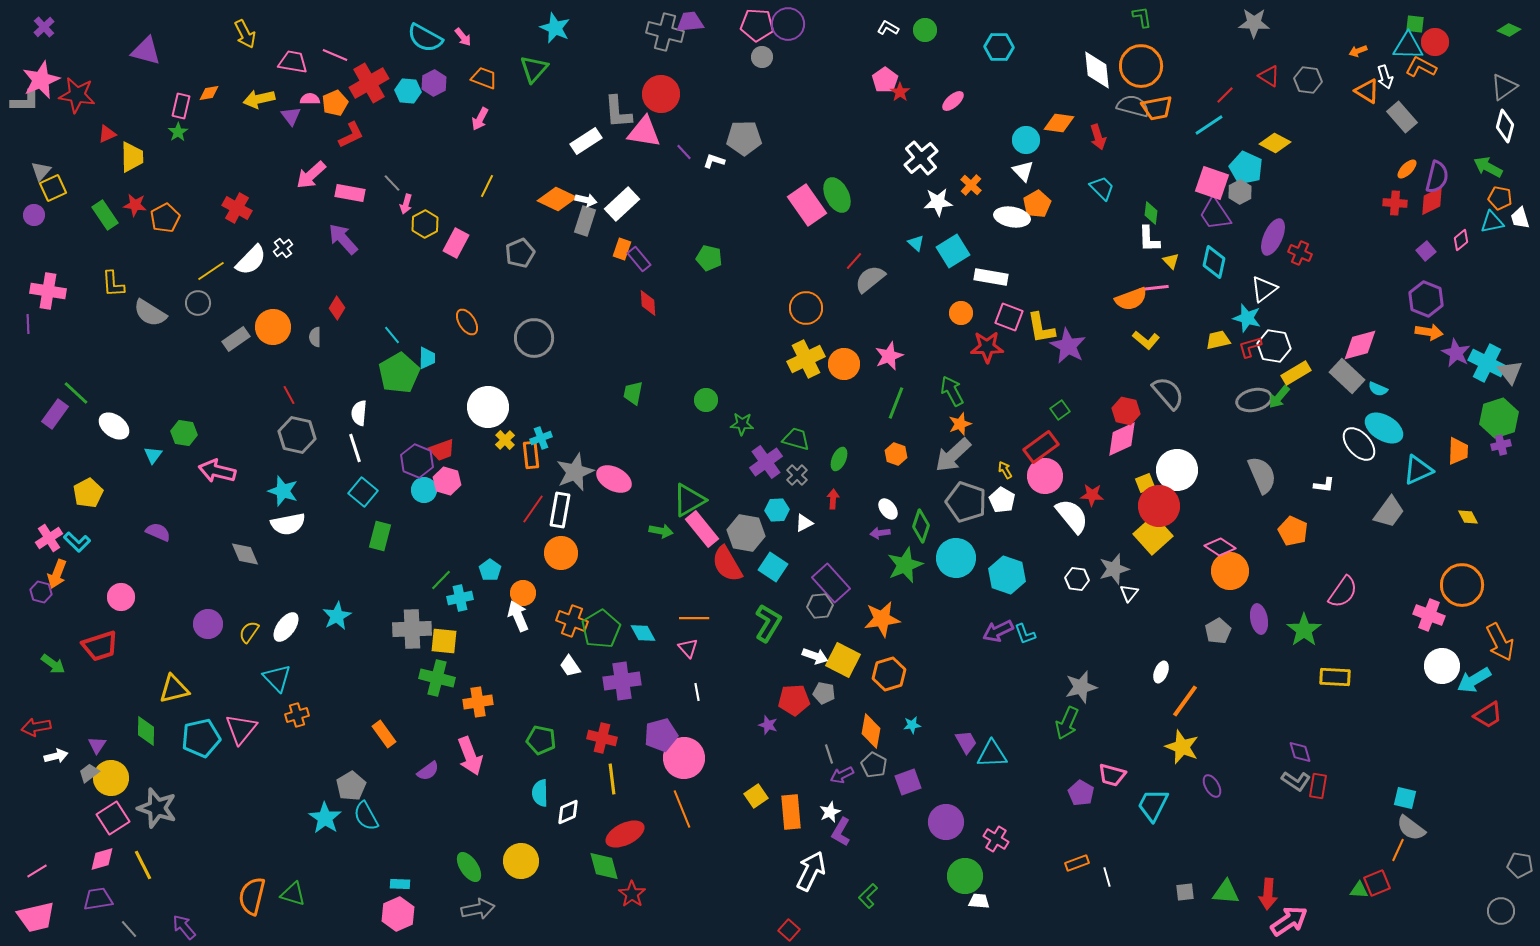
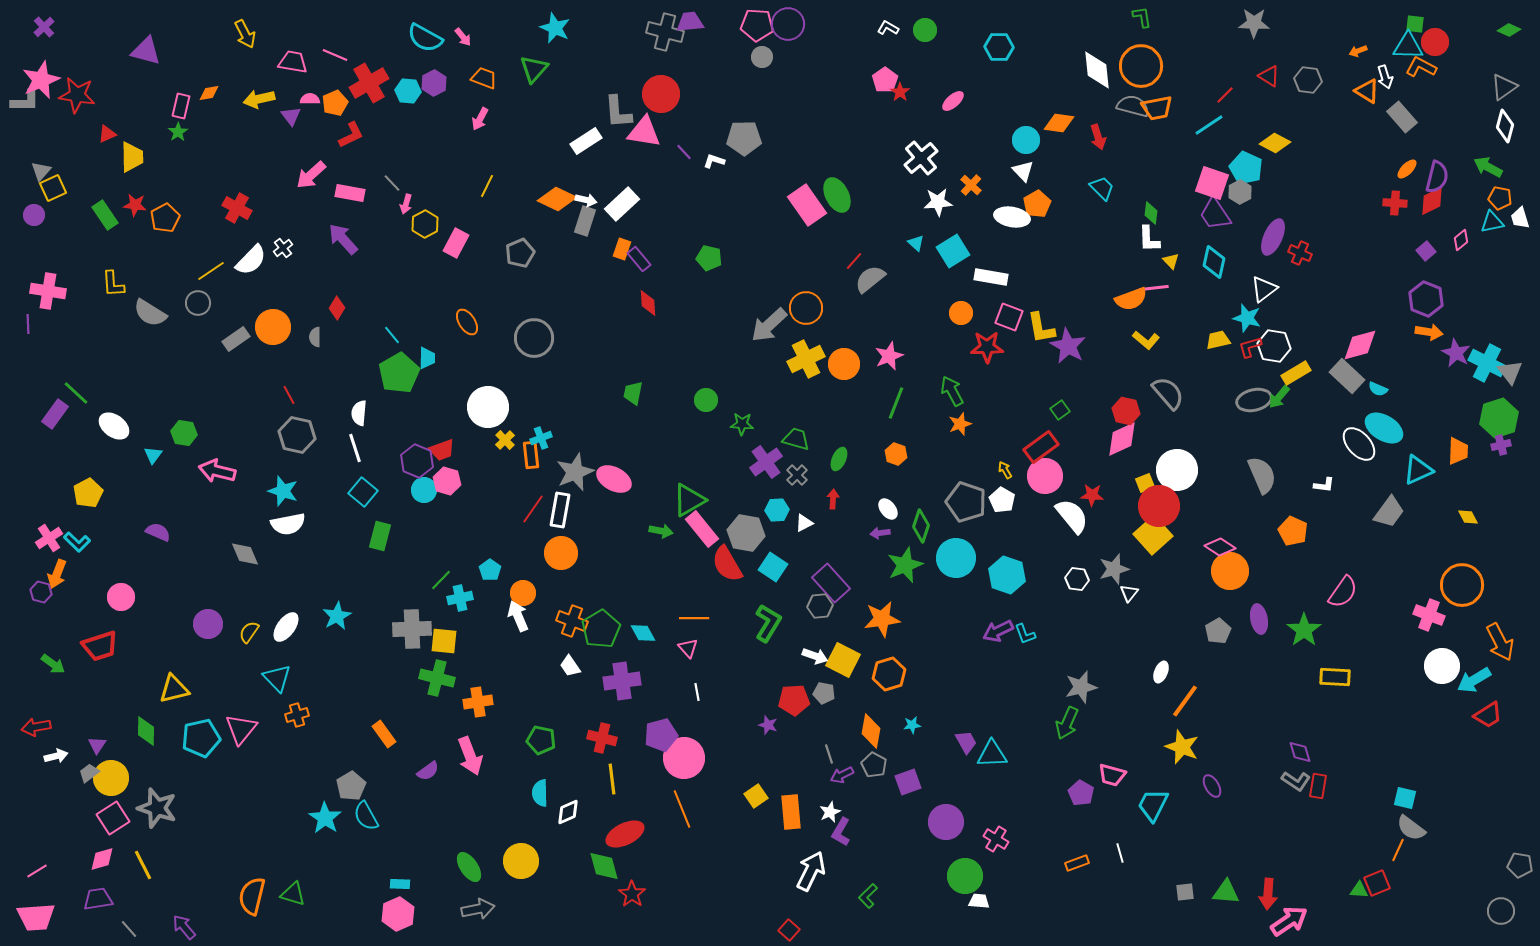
gray arrow at (953, 455): moved 184 px left, 130 px up
white line at (1107, 877): moved 13 px right, 24 px up
pink trapezoid at (36, 917): rotated 9 degrees clockwise
